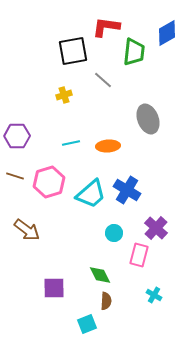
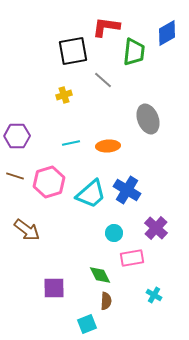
pink rectangle: moved 7 px left, 3 px down; rotated 65 degrees clockwise
